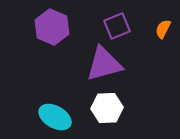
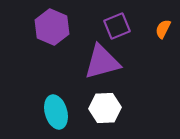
purple triangle: moved 2 px left, 2 px up
white hexagon: moved 2 px left
cyan ellipse: moved 1 px right, 5 px up; rotated 44 degrees clockwise
